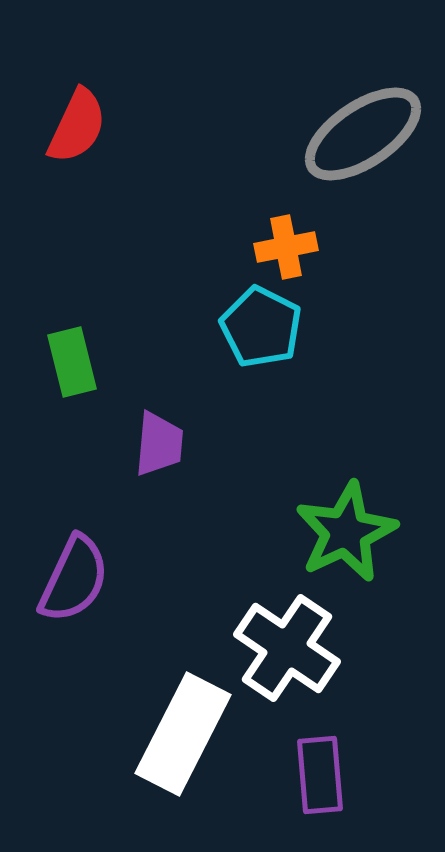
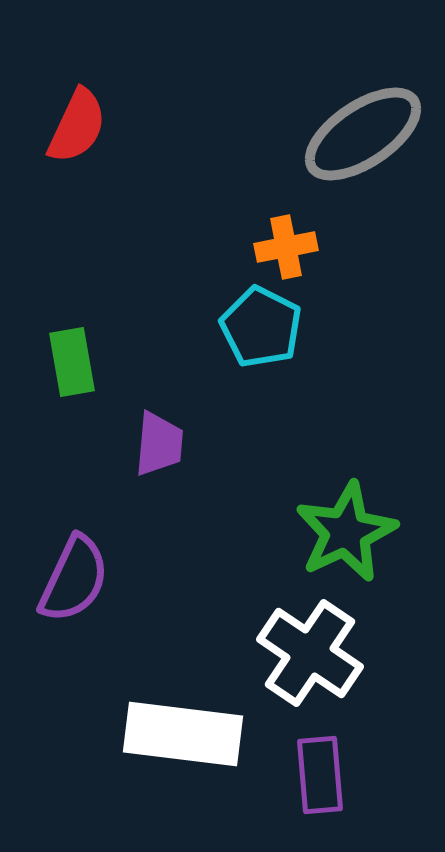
green rectangle: rotated 4 degrees clockwise
white cross: moved 23 px right, 5 px down
white rectangle: rotated 70 degrees clockwise
